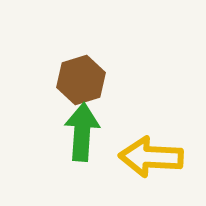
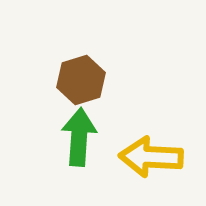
green arrow: moved 3 px left, 5 px down
